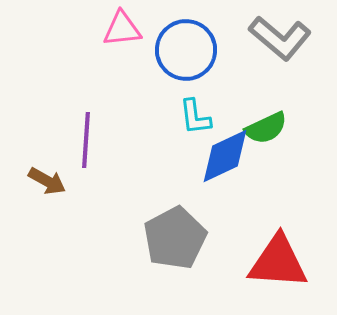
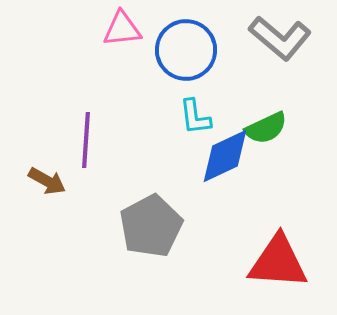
gray pentagon: moved 24 px left, 12 px up
